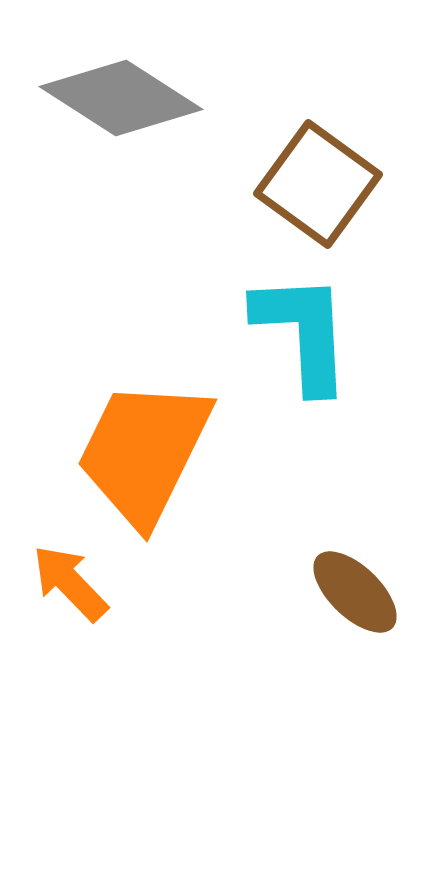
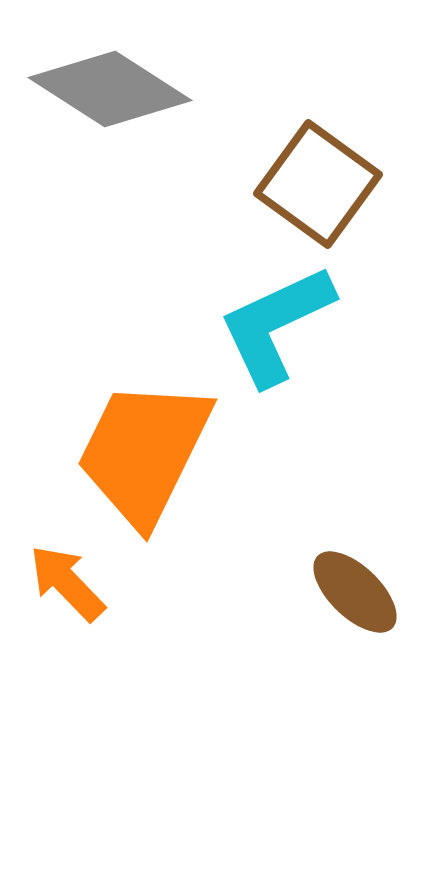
gray diamond: moved 11 px left, 9 px up
cyan L-shape: moved 27 px left, 7 px up; rotated 112 degrees counterclockwise
orange arrow: moved 3 px left
